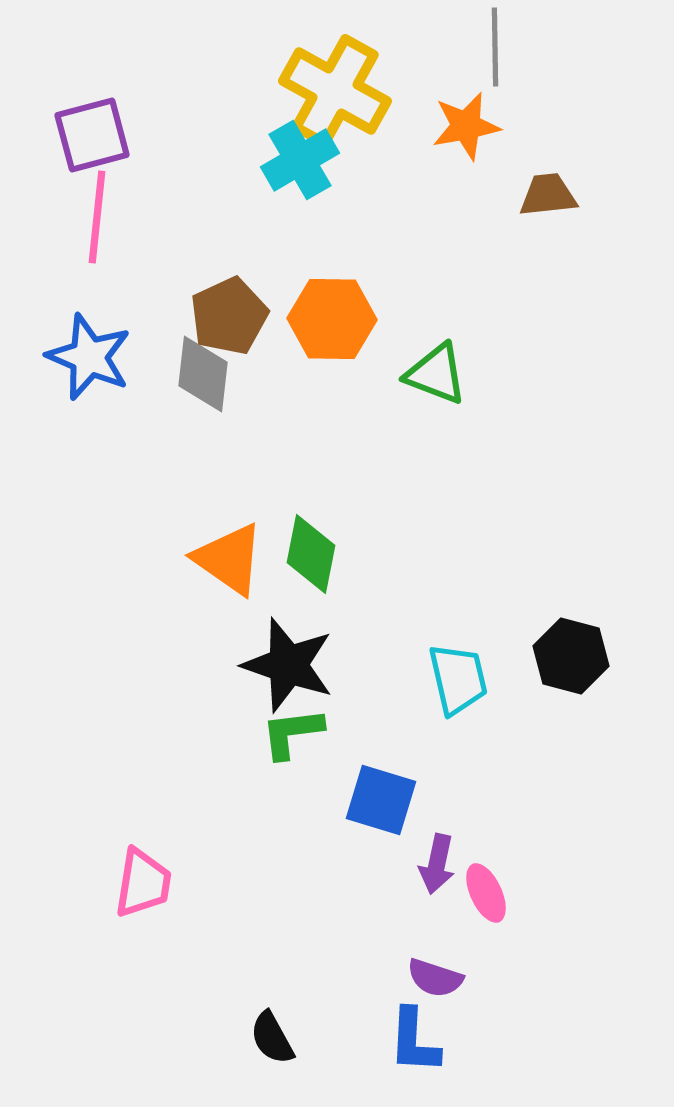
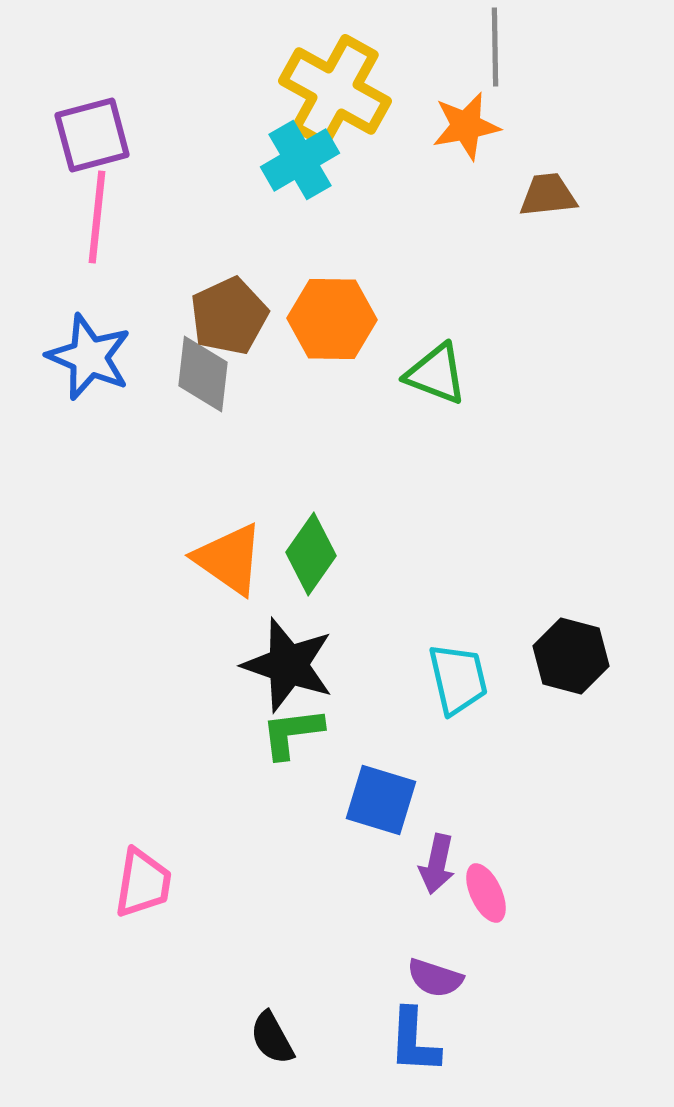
green diamond: rotated 24 degrees clockwise
